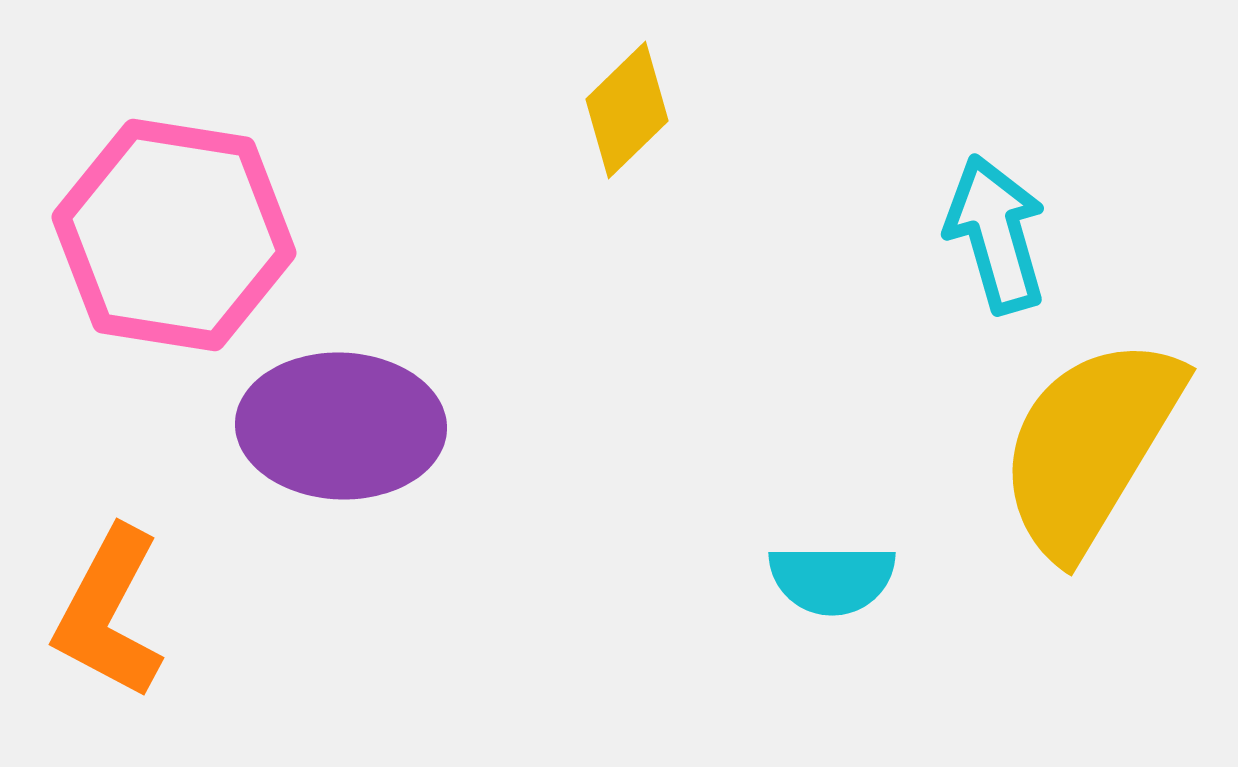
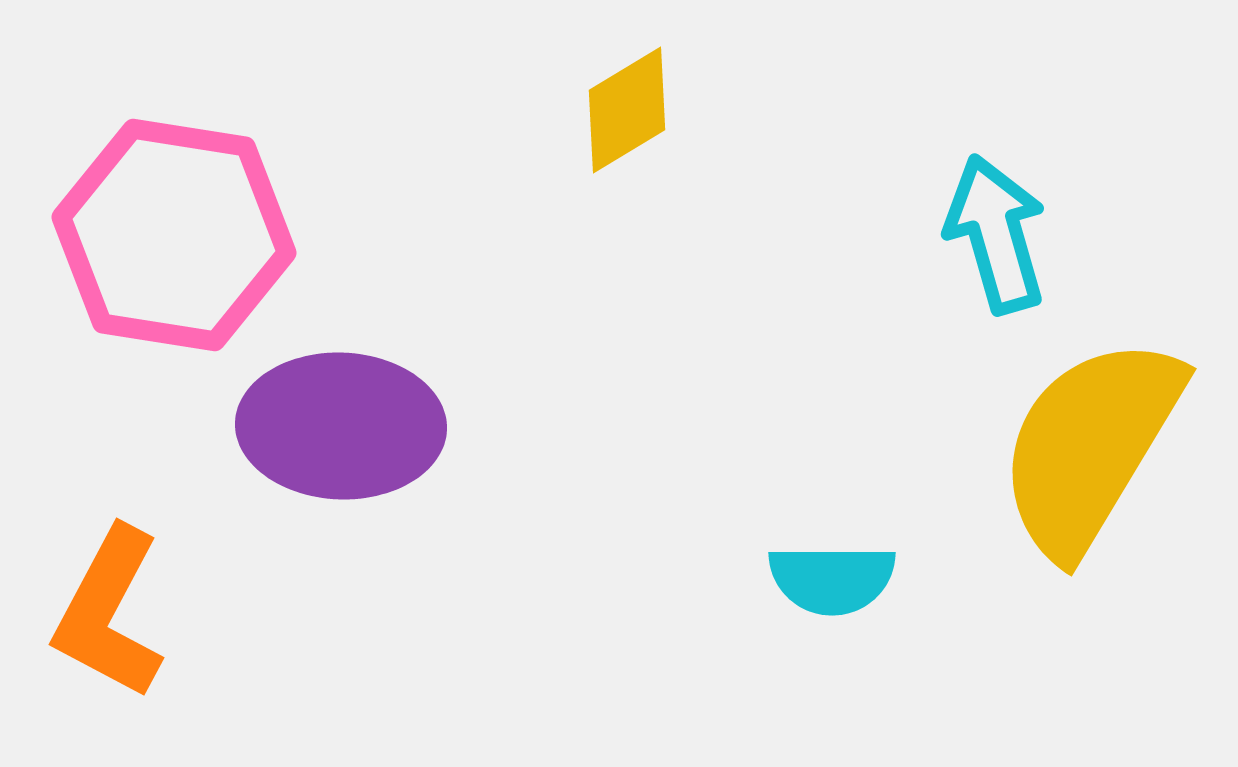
yellow diamond: rotated 13 degrees clockwise
